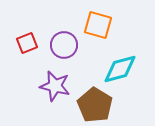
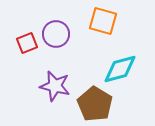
orange square: moved 5 px right, 4 px up
purple circle: moved 8 px left, 11 px up
brown pentagon: moved 1 px up
